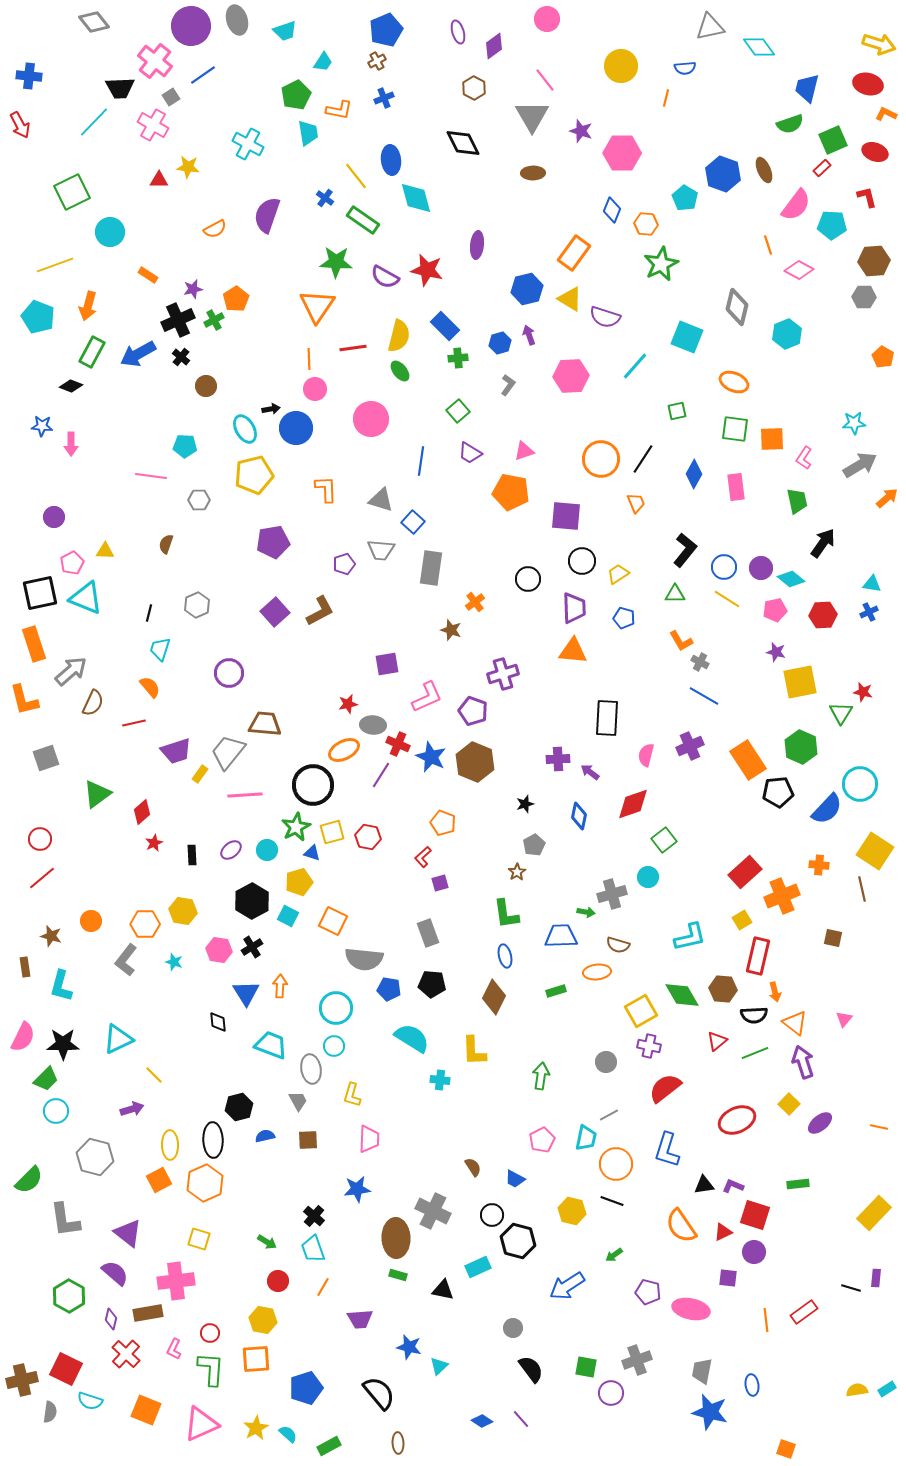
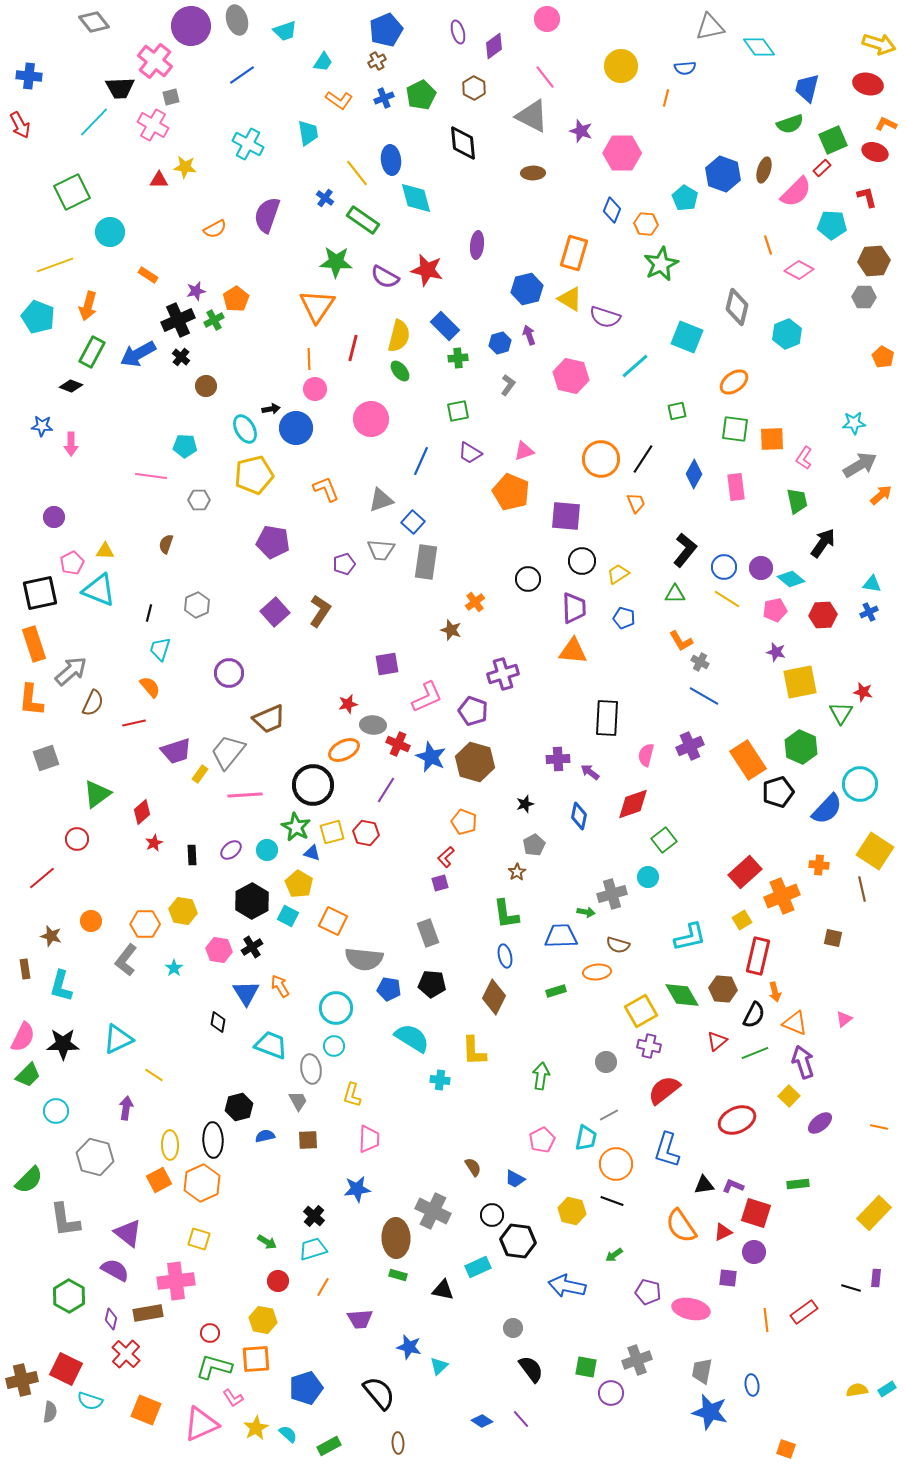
blue line at (203, 75): moved 39 px right
pink line at (545, 80): moved 3 px up
green pentagon at (296, 95): moved 125 px right
gray square at (171, 97): rotated 18 degrees clockwise
orange L-shape at (339, 110): moved 10 px up; rotated 24 degrees clockwise
orange L-shape at (886, 114): moved 10 px down
gray triangle at (532, 116): rotated 33 degrees counterclockwise
black diamond at (463, 143): rotated 21 degrees clockwise
yellow star at (188, 167): moved 3 px left
brown ellipse at (764, 170): rotated 40 degrees clockwise
yellow line at (356, 176): moved 1 px right, 3 px up
pink semicircle at (796, 205): moved 13 px up; rotated 8 degrees clockwise
orange rectangle at (574, 253): rotated 20 degrees counterclockwise
purple star at (193, 289): moved 3 px right, 2 px down
red line at (353, 348): rotated 68 degrees counterclockwise
cyan line at (635, 366): rotated 8 degrees clockwise
pink hexagon at (571, 376): rotated 16 degrees clockwise
orange ellipse at (734, 382): rotated 60 degrees counterclockwise
green square at (458, 411): rotated 30 degrees clockwise
blue line at (421, 461): rotated 16 degrees clockwise
orange L-shape at (326, 489): rotated 20 degrees counterclockwise
orange pentagon at (511, 492): rotated 12 degrees clockwise
orange arrow at (887, 498): moved 6 px left, 3 px up
gray triangle at (381, 500): rotated 36 degrees counterclockwise
purple pentagon at (273, 542): rotated 20 degrees clockwise
gray rectangle at (431, 568): moved 5 px left, 6 px up
cyan triangle at (86, 598): moved 13 px right, 8 px up
brown L-shape at (320, 611): rotated 28 degrees counterclockwise
orange L-shape at (24, 700): moved 7 px right; rotated 20 degrees clockwise
brown trapezoid at (265, 724): moved 4 px right, 5 px up; rotated 152 degrees clockwise
brown hexagon at (475, 762): rotated 6 degrees counterclockwise
purple line at (381, 775): moved 5 px right, 15 px down
black pentagon at (778, 792): rotated 12 degrees counterclockwise
orange pentagon at (443, 823): moved 21 px right, 1 px up
green star at (296, 827): rotated 16 degrees counterclockwise
red hexagon at (368, 837): moved 2 px left, 4 px up
red circle at (40, 839): moved 37 px right
red L-shape at (423, 857): moved 23 px right
yellow pentagon at (299, 882): moved 2 px down; rotated 24 degrees counterclockwise
cyan star at (174, 962): moved 6 px down; rotated 18 degrees clockwise
brown rectangle at (25, 967): moved 2 px down
orange arrow at (280, 986): rotated 35 degrees counterclockwise
black semicircle at (754, 1015): rotated 60 degrees counterclockwise
pink triangle at (844, 1019): rotated 12 degrees clockwise
black diamond at (218, 1022): rotated 15 degrees clockwise
orange triangle at (795, 1023): rotated 16 degrees counterclockwise
yellow line at (154, 1075): rotated 12 degrees counterclockwise
green trapezoid at (46, 1079): moved 18 px left, 4 px up
red semicircle at (665, 1088): moved 1 px left, 2 px down
yellow square at (789, 1104): moved 8 px up
purple arrow at (132, 1109): moved 6 px left, 1 px up; rotated 65 degrees counterclockwise
orange hexagon at (205, 1183): moved 3 px left
red square at (755, 1215): moved 1 px right, 2 px up
black hexagon at (518, 1241): rotated 8 degrees counterclockwise
cyan trapezoid at (313, 1249): rotated 92 degrees clockwise
purple semicircle at (115, 1273): moved 3 px up; rotated 12 degrees counterclockwise
blue arrow at (567, 1286): rotated 45 degrees clockwise
pink L-shape at (174, 1349): moved 59 px right, 49 px down; rotated 60 degrees counterclockwise
green L-shape at (211, 1369): moved 3 px right, 2 px up; rotated 78 degrees counterclockwise
